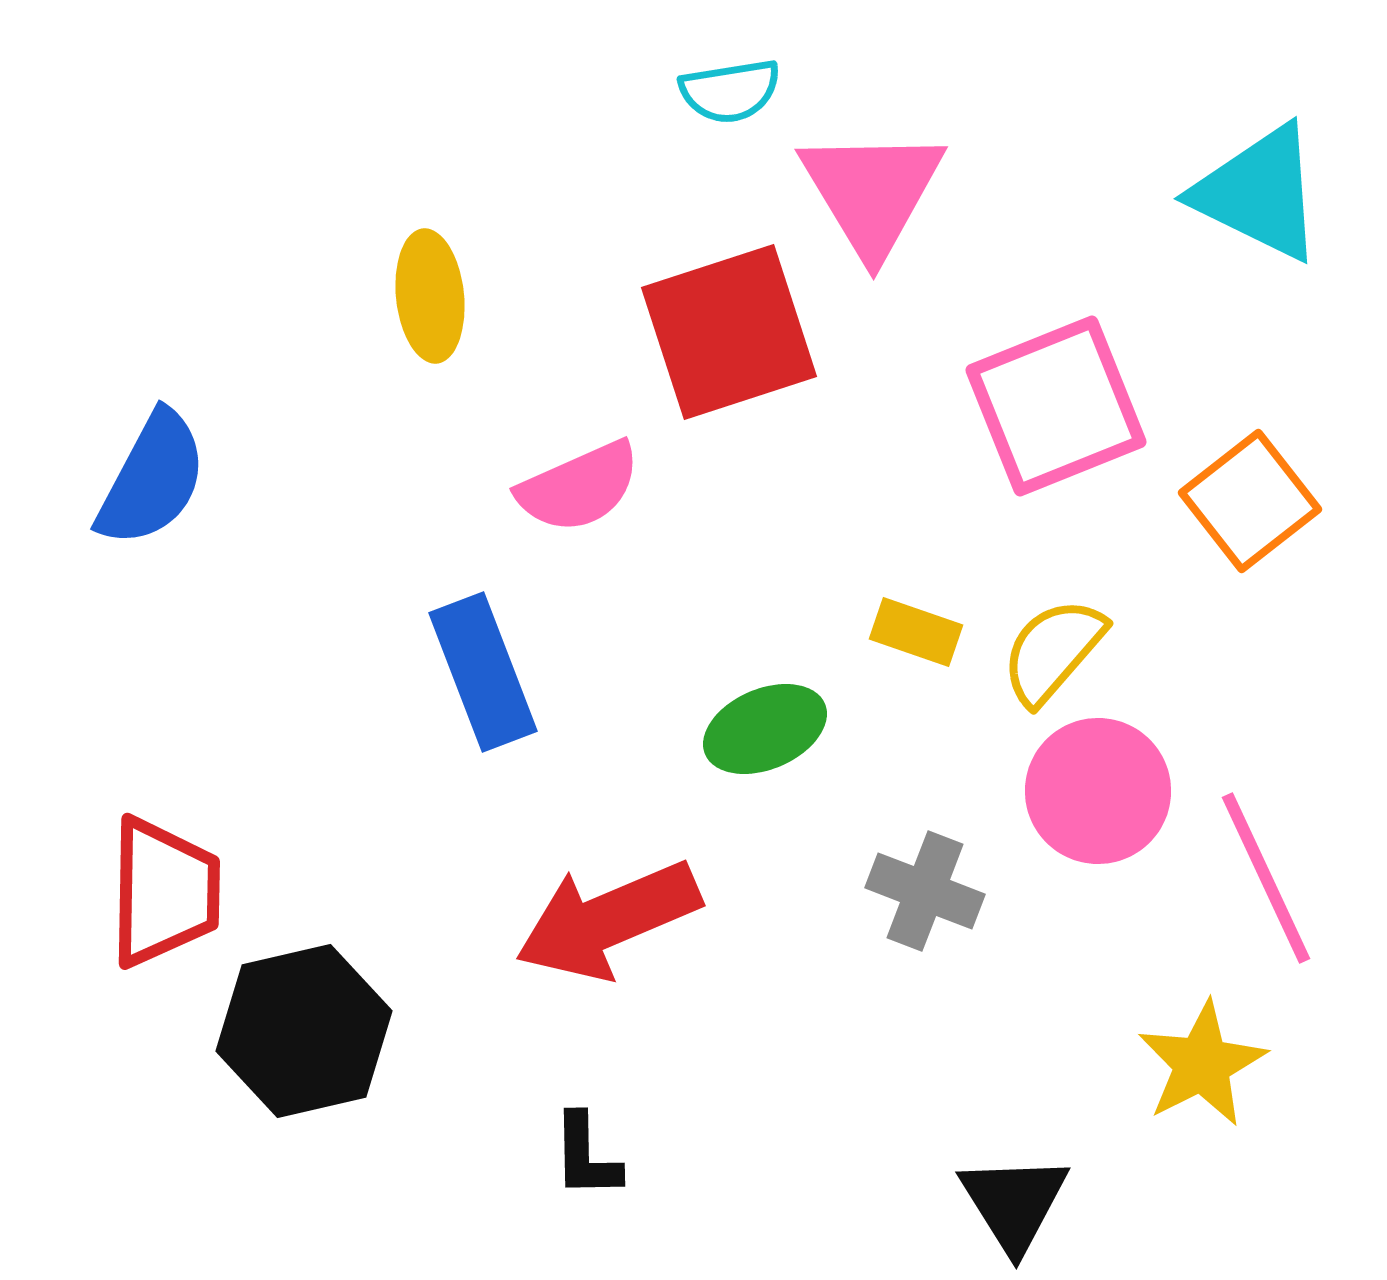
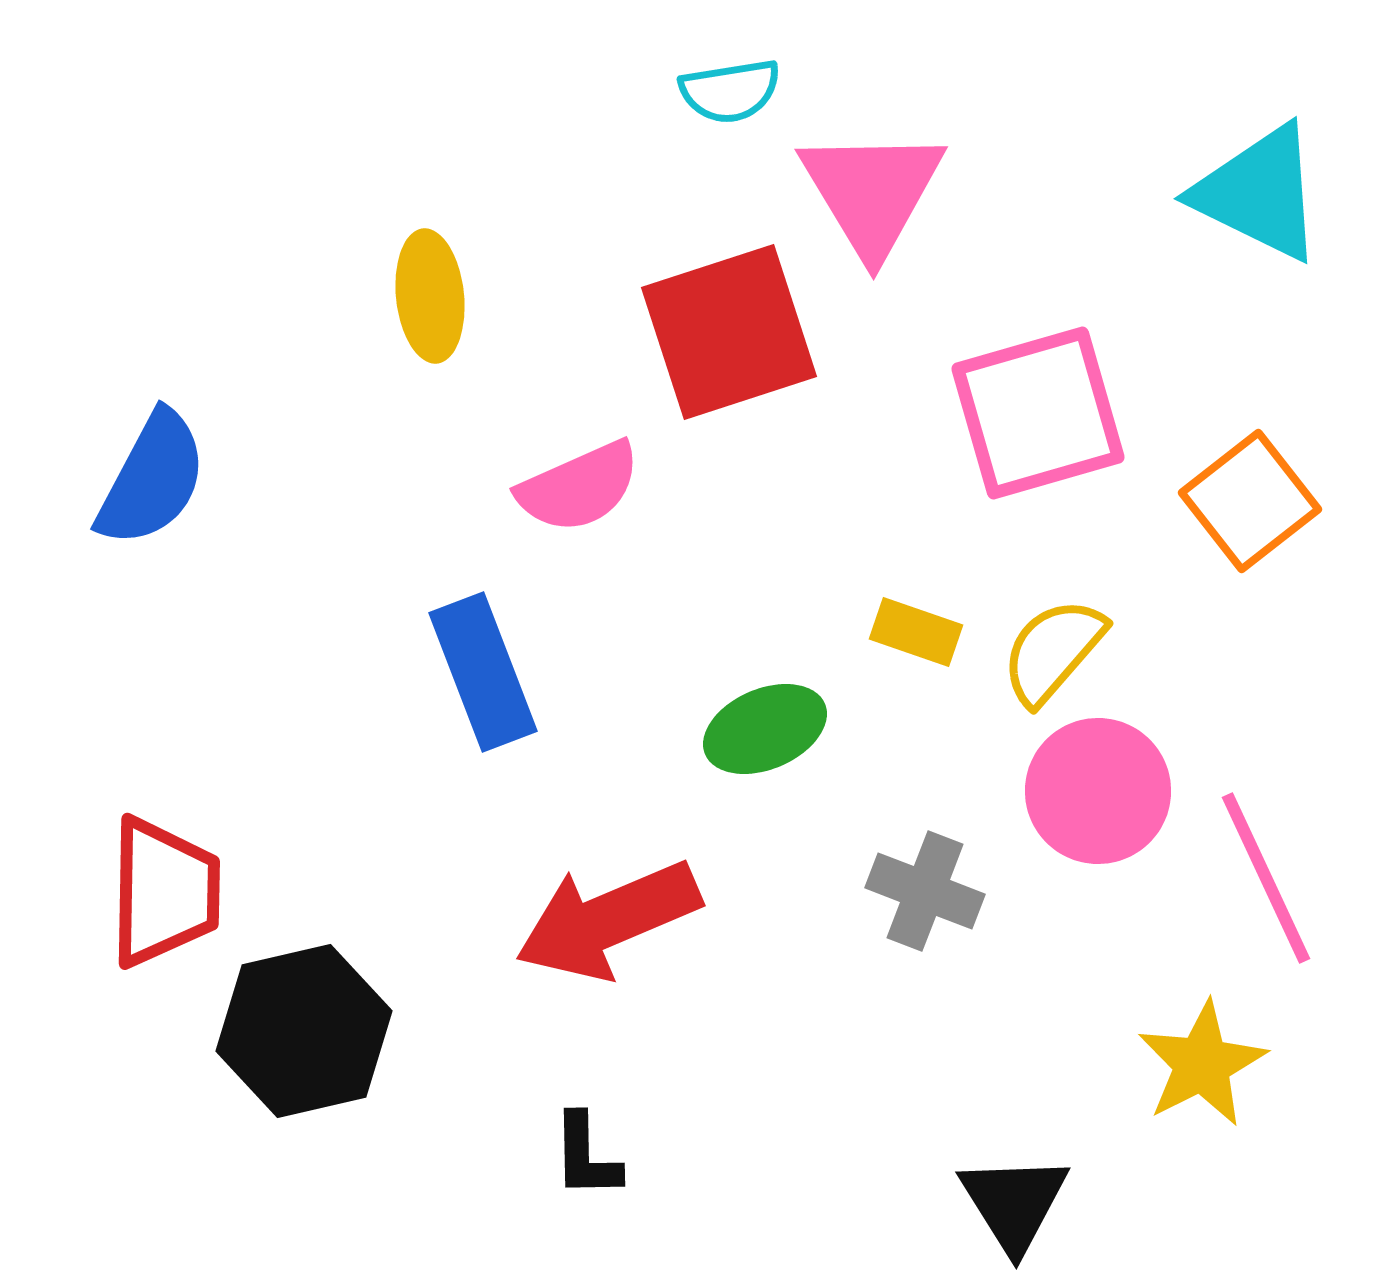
pink square: moved 18 px left, 7 px down; rotated 6 degrees clockwise
